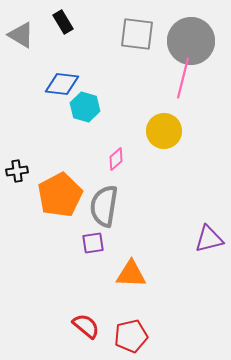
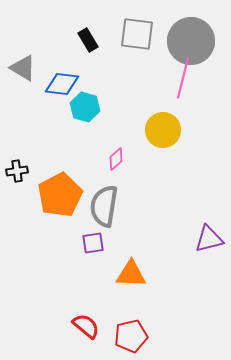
black rectangle: moved 25 px right, 18 px down
gray triangle: moved 2 px right, 33 px down
yellow circle: moved 1 px left, 1 px up
